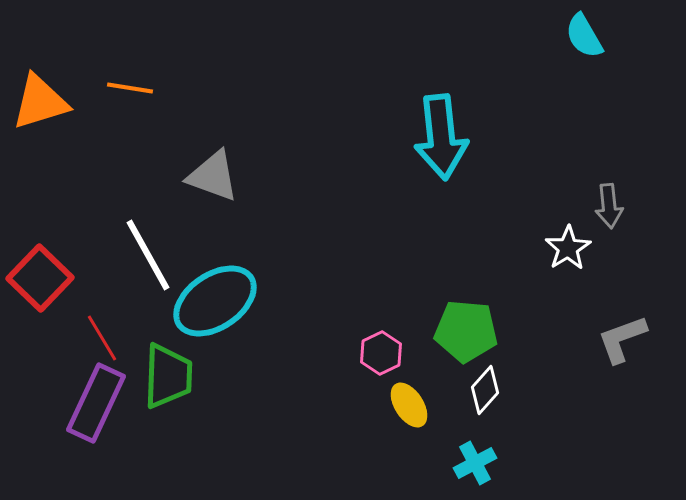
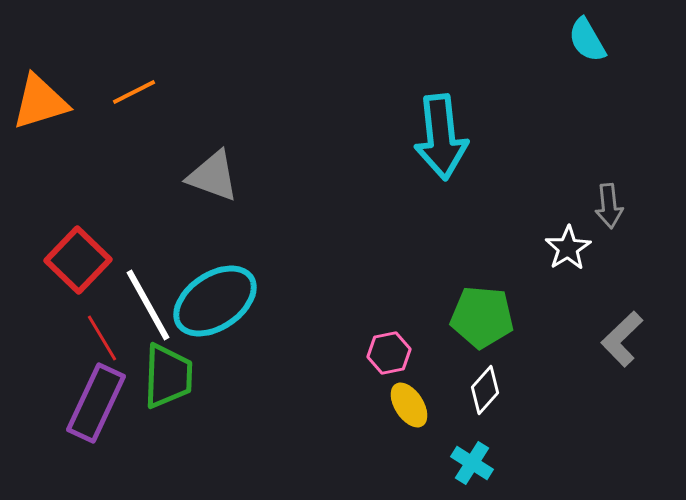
cyan semicircle: moved 3 px right, 4 px down
orange line: moved 4 px right, 4 px down; rotated 36 degrees counterclockwise
white line: moved 50 px down
red square: moved 38 px right, 18 px up
green pentagon: moved 16 px right, 14 px up
gray L-shape: rotated 24 degrees counterclockwise
pink hexagon: moved 8 px right; rotated 15 degrees clockwise
cyan cross: moved 3 px left; rotated 30 degrees counterclockwise
